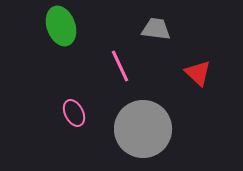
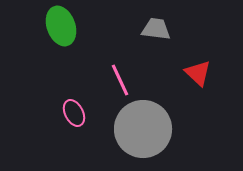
pink line: moved 14 px down
